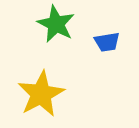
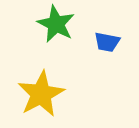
blue trapezoid: rotated 20 degrees clockwise
